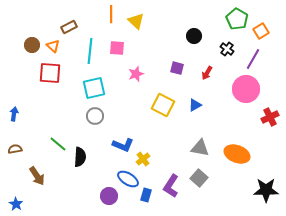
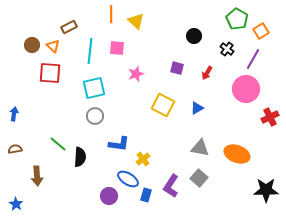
blue triangle: moved 2 px right, 3 px down
blue L-shape: moved 4 px left, 1 px up; rotated 15 degrees counterclockwise
brown arrow: rotated 30 degrees clockwise
